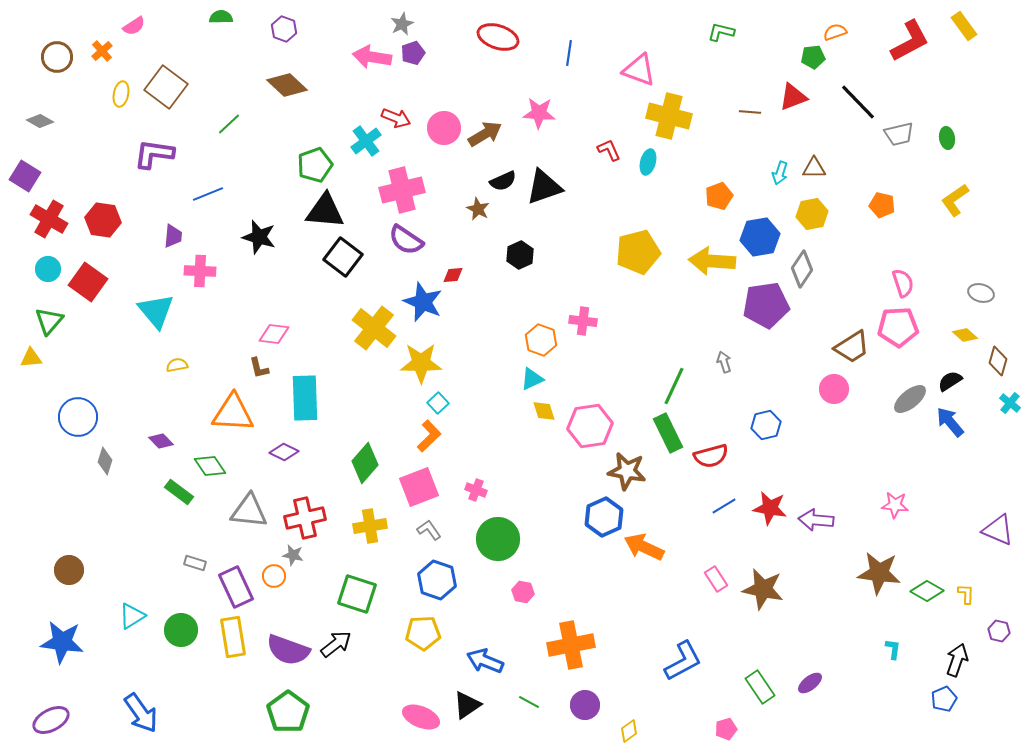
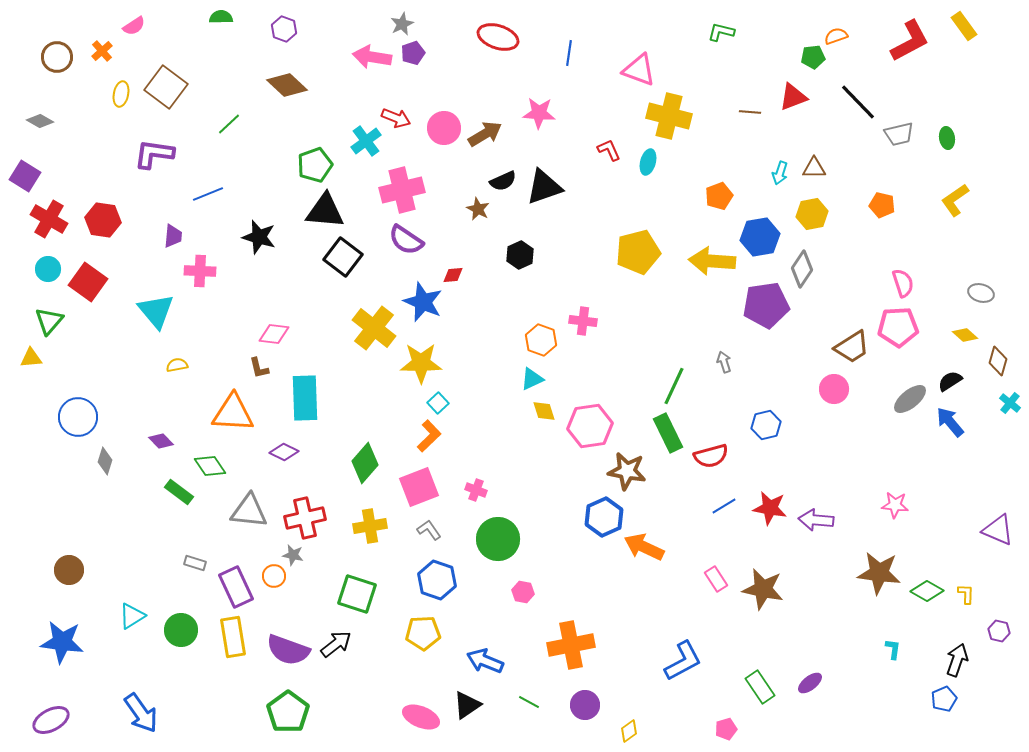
orange semicircle at (835, 32): moved 1 px right, 4 px down
